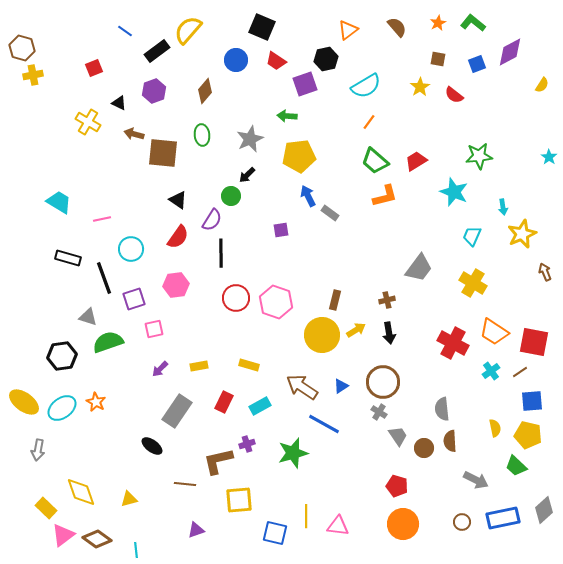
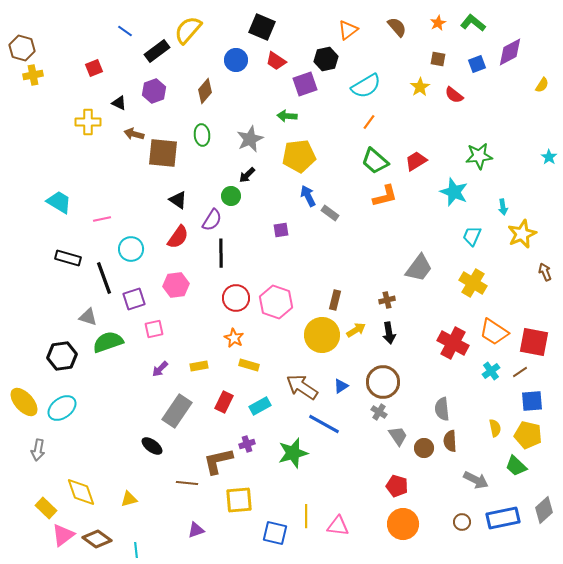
yellow cross at (88, 122): rotated 30 degrees counterclockwise
yellow ellipse at (24, 402): rotated 12 degrees clockwise
orange star at (96, 402): moved 138 px right, 64 px up
brown line at (185, 484): moved 2 px right, 1 px up
